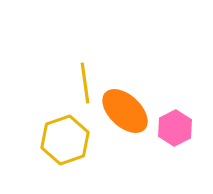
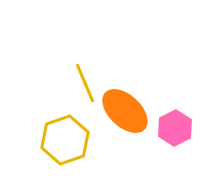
yellow line: rotated 15 degrees counterclockwise
